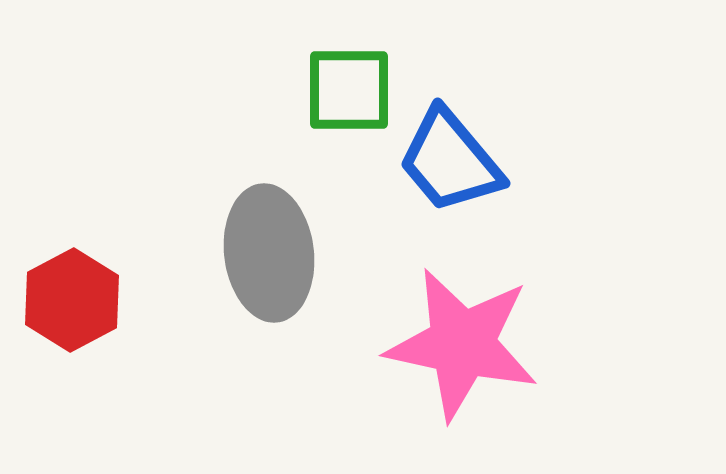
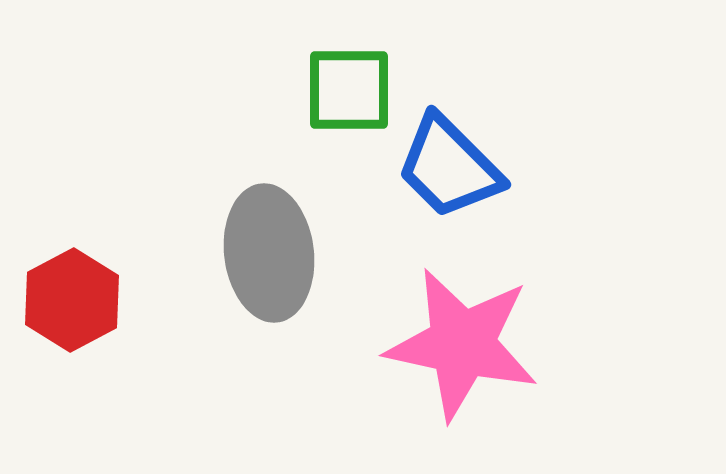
blue trapezoid: moved 1 px left, 6 px down; rotated 5 degrees counterclockwise
